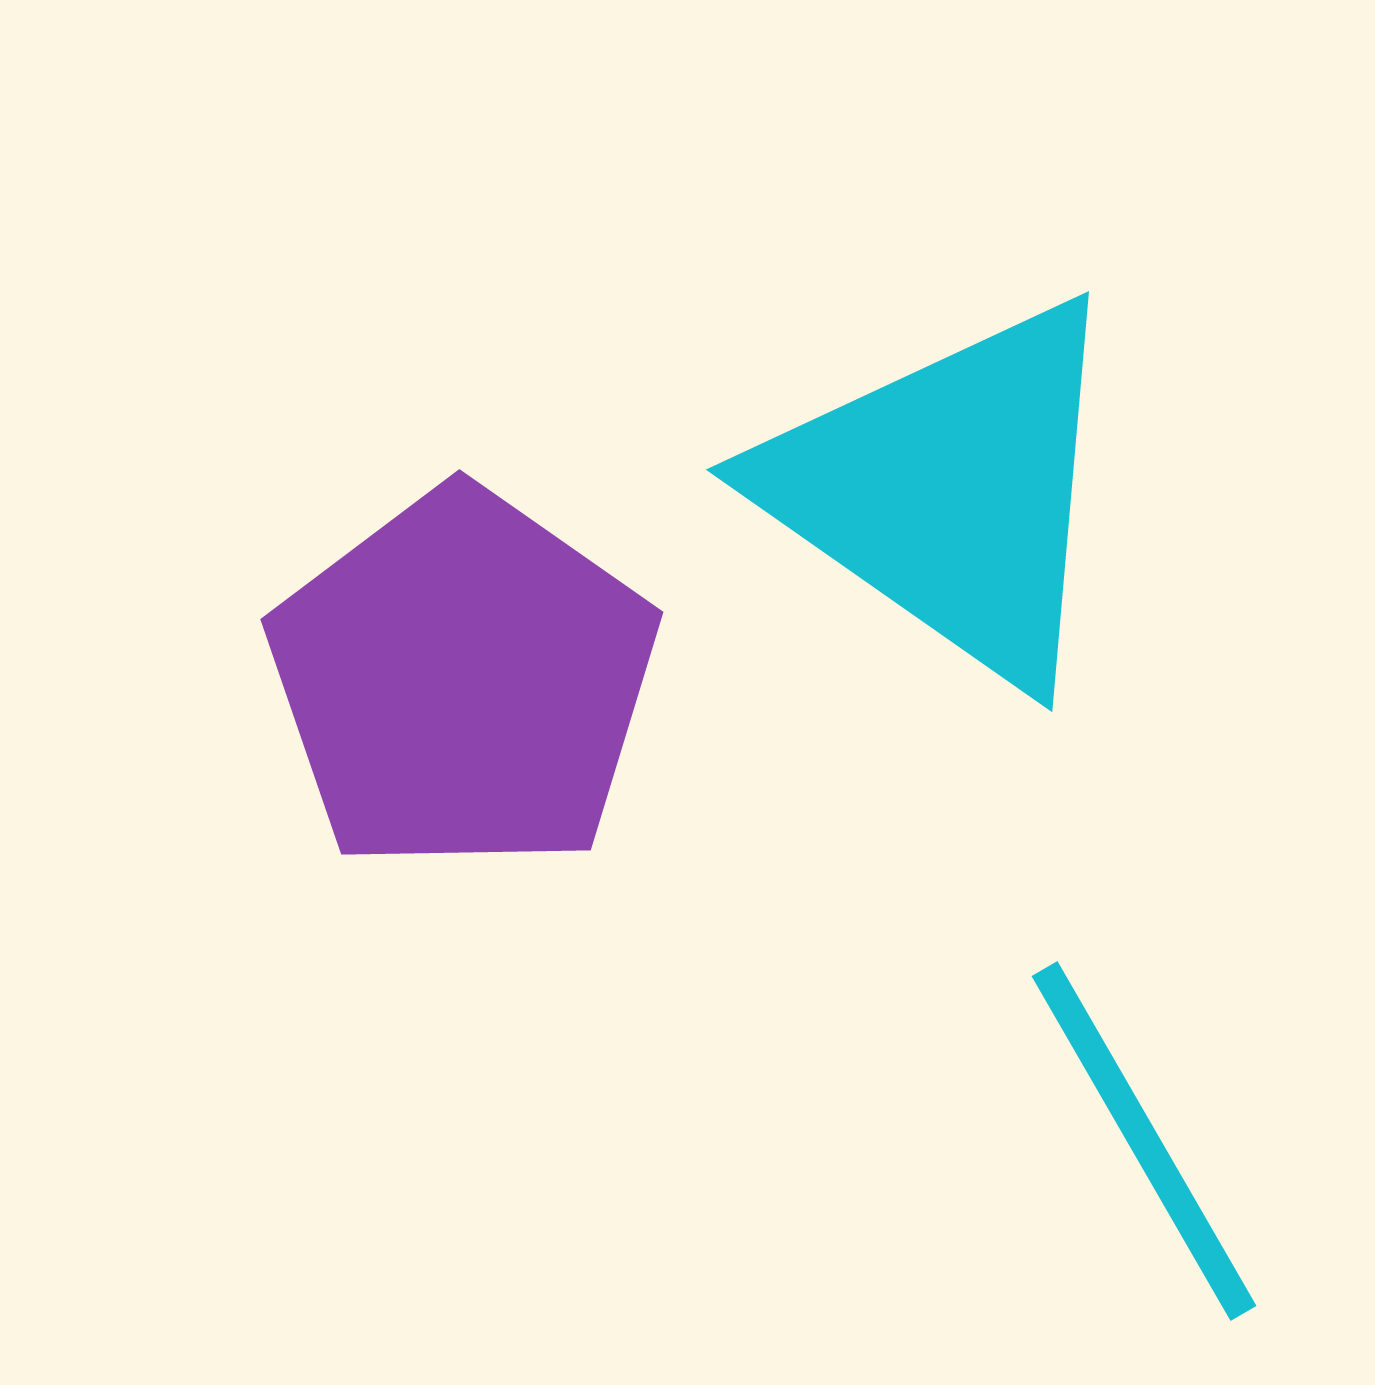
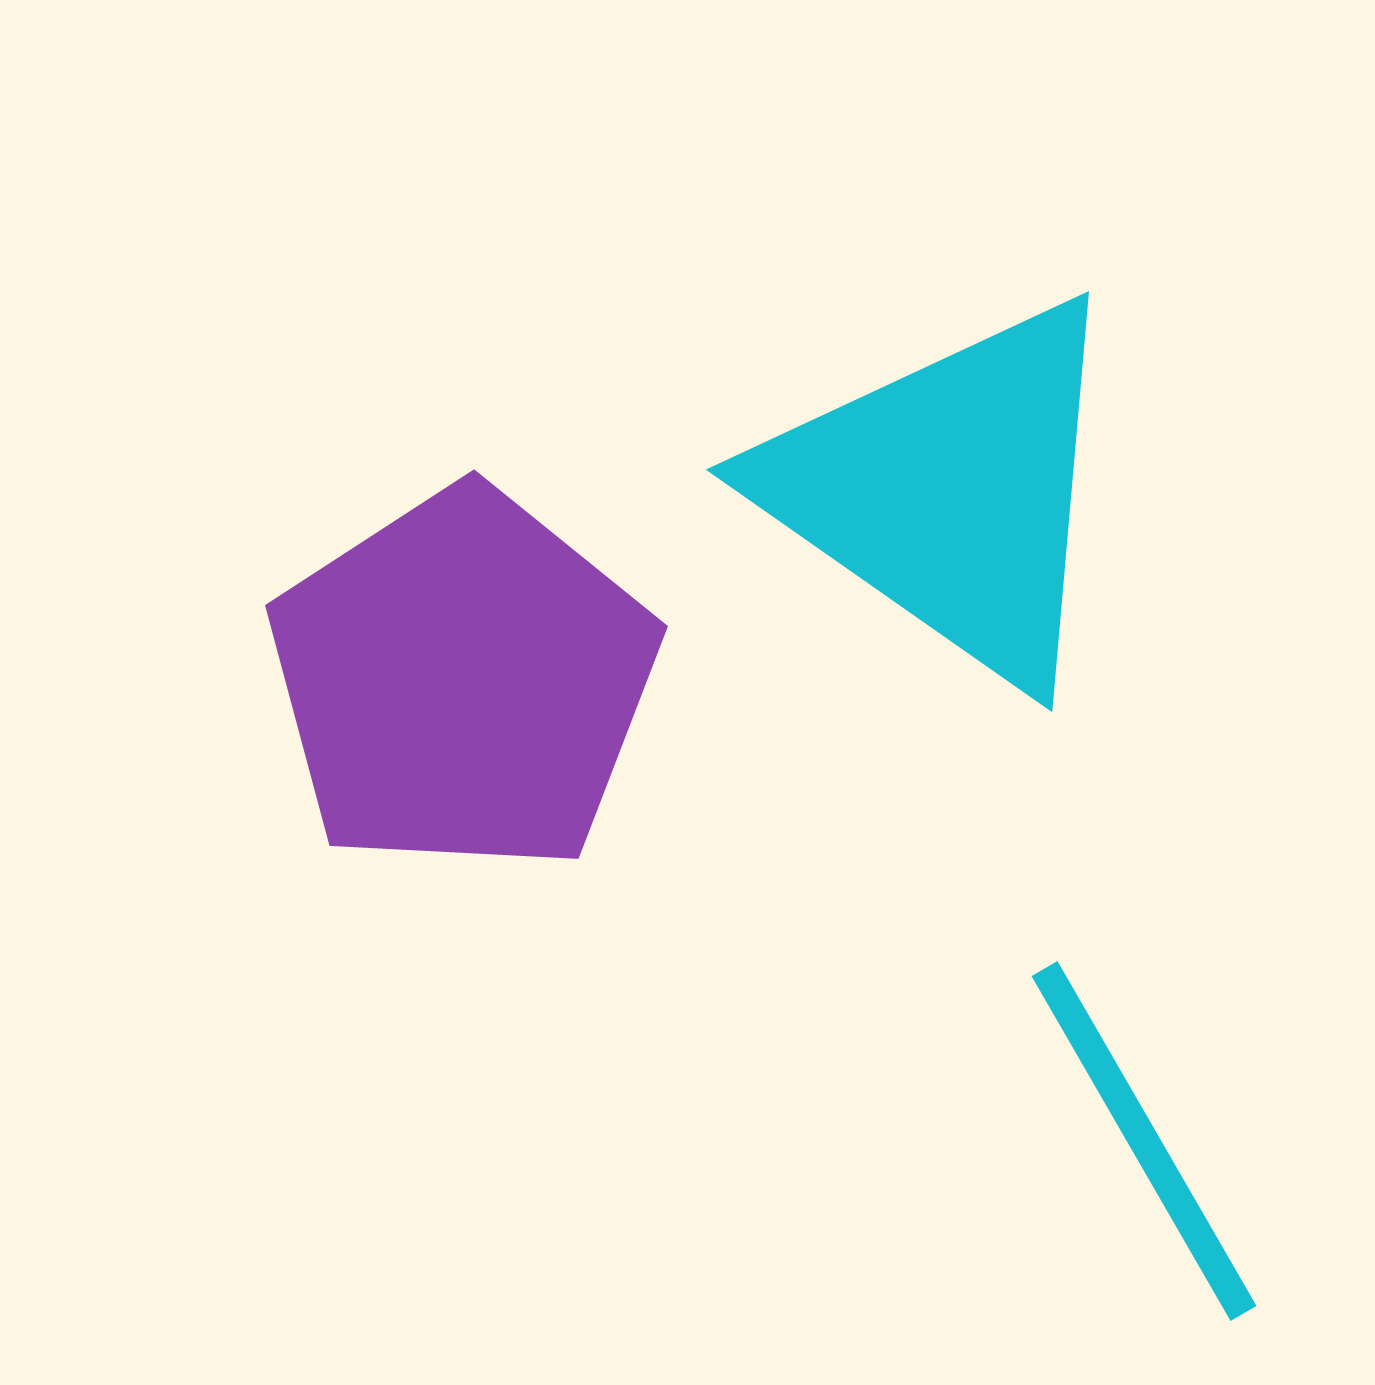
purple pentagon: rotated 4 degrees clockwise
